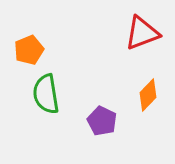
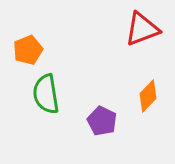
red triangle: moved 4 px up
orange pentagon: moved 1 px left
orange diamond: moved 1 px down
